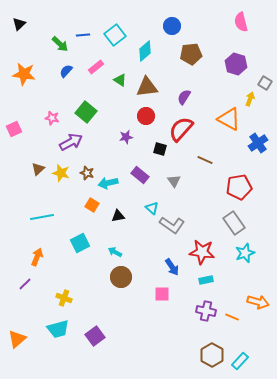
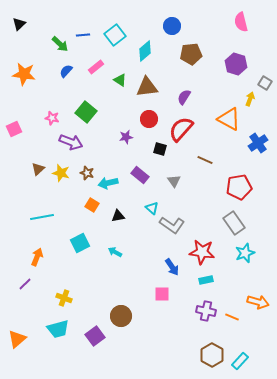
red circle at (146, 116): moved 3 px right, 3 px down
purple arrow at (71, 142): rotated 50 degrees clockwise
brown circle at (121, 277): moved 39 px down
